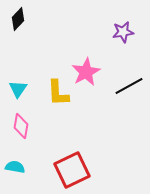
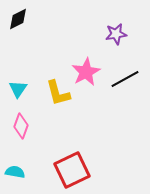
black diamond: rotated 20 degrees clockwise
purple star: moved 7 px left, 2 px down
black line: moved 4 px left, 7 px up
yellow L-shape: rotated 12 degrees counterclockwise
pink diamond: rotated 10 degrees clockwise
cyan semicircle: moved 5 px down
